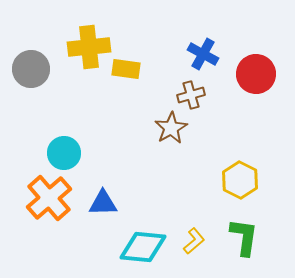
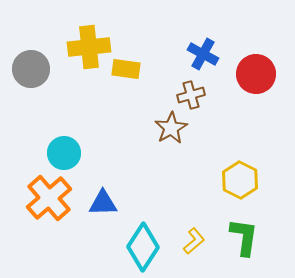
cyan diamond: rotated 63 degrees counterclockwise
